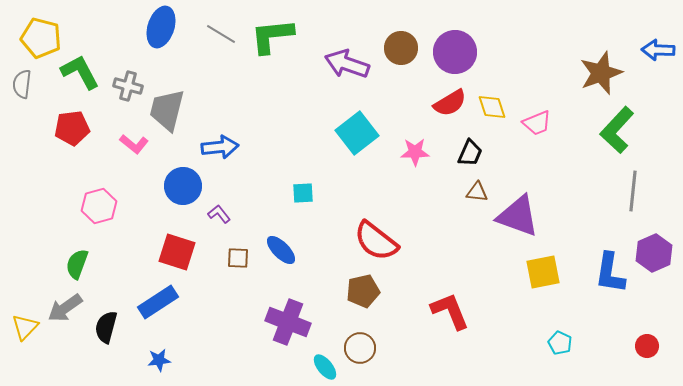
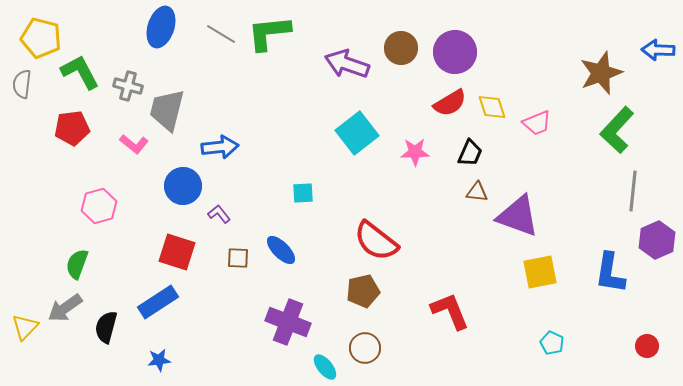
green L-shape at (272, 36): moved 3 px left, 3 px up
purple hexagon at (654, 253): moved 3 px right, 13 px up
yellow square at (543, 272): moved 3 px left
cyan pentagon at (560, 343): moved 8 px left
brown circle at (360, 348): moved 5 px right
